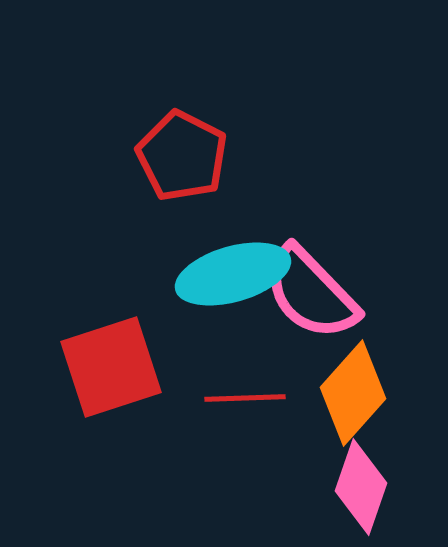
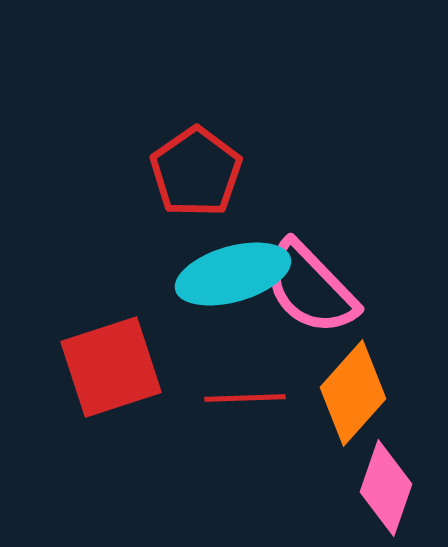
red pentagon: moved 14 px right, 16 px down; rotated 10 degrees clockwise
pink semicircle: moved 1 px left, 5 px up
pink diamond: moved 25 px right, 1 px down
